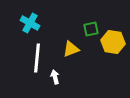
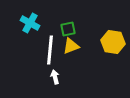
green square: moved 23 px left
yellow triangle: moved 3 px up
white line: moved 13 px right, 8 px up
